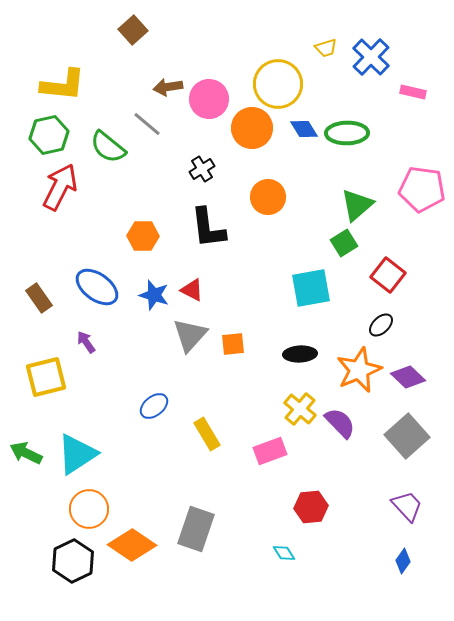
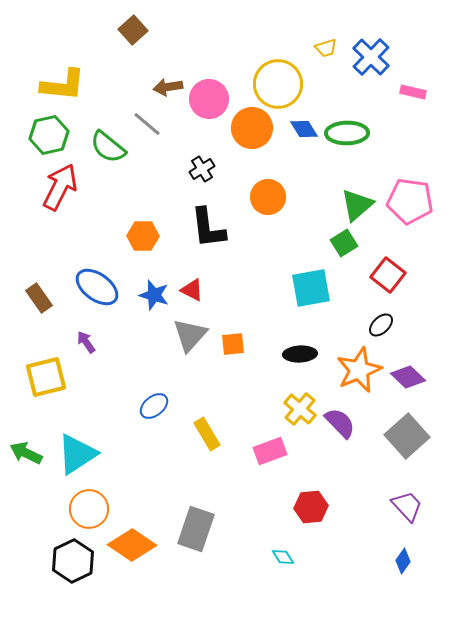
pink pentagon at (422, 189): moved 12 px left, 12 px down
cyan diamond at (284, 553): moved 1 px left, 4 px down
